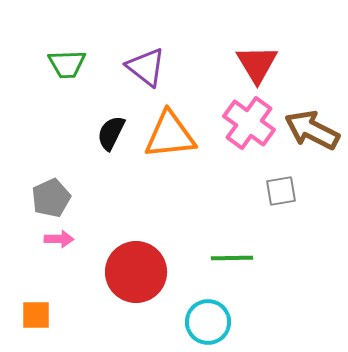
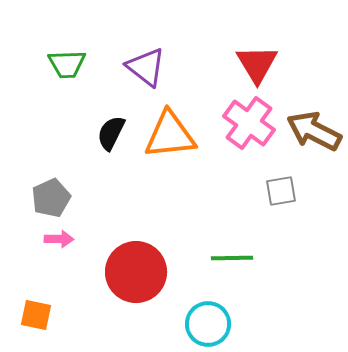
brown arrow: moved 2 px right, 1 px down
orange square: rotated 12 degrees clockwise
cyan circle: moved 2 px down
